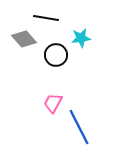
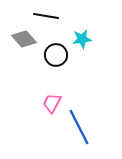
black line: moved 2 px up
cyan star: moved 1 px right, 1 px down
pink trapezoid: moved 1 px left
